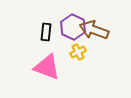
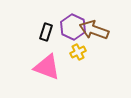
black rectangle: rotated 12 degrees clockwise
